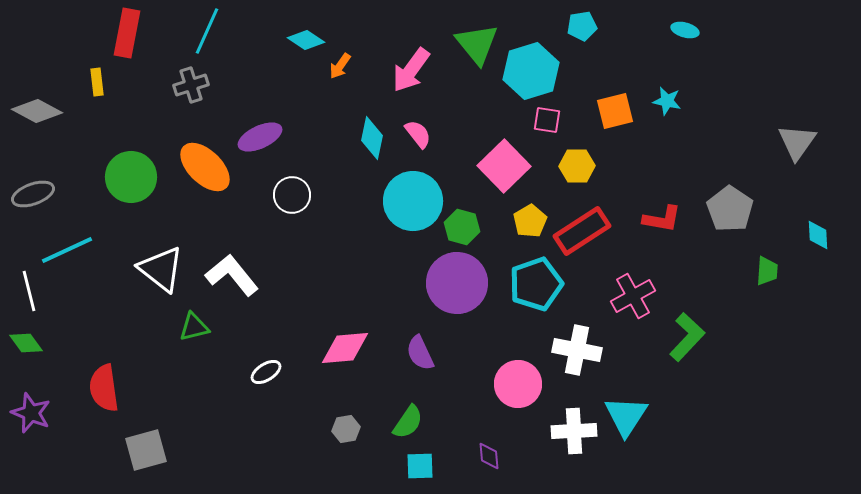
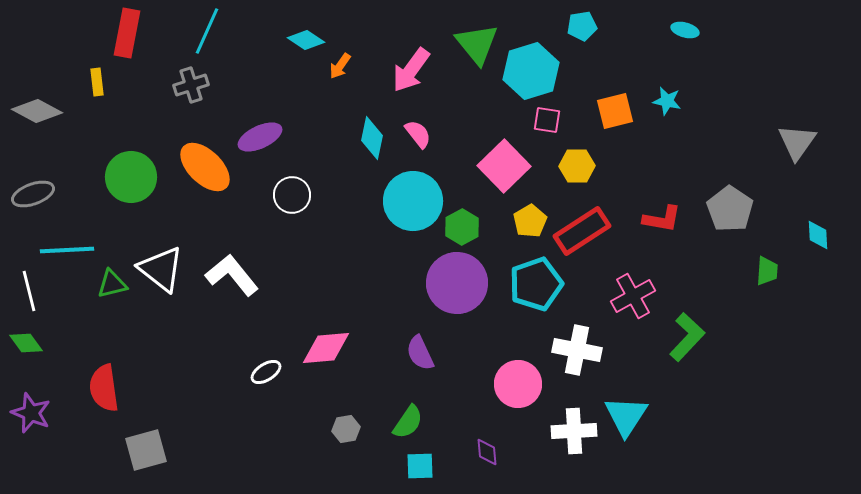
green hexagon at (462, 227): rotated 16 degrees clockwise
cyan line at (67, 250): rotated 22 degrees clockwise
green triangle at (194, 327): moved 82 px left, 43 px up
pink diamond at (345, 348): moved 19 px left
purple diamond at (489, 456): moved 2 px left, 4 px up
